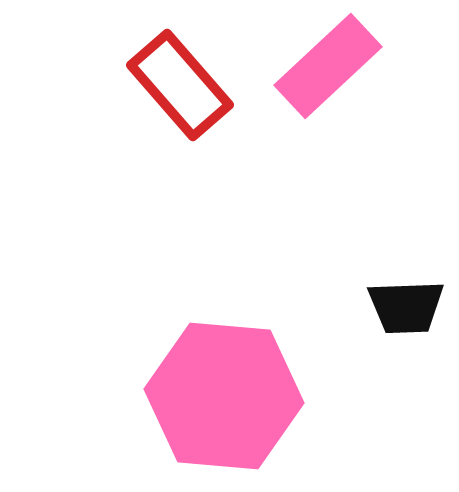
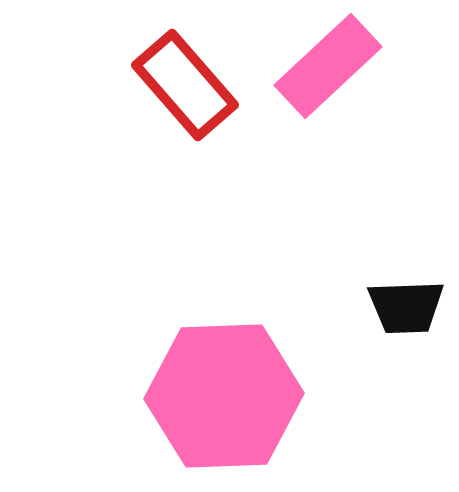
red rectangle: moved 5 px right
pink hexagon: rotated 7 degrees counterclockwise
